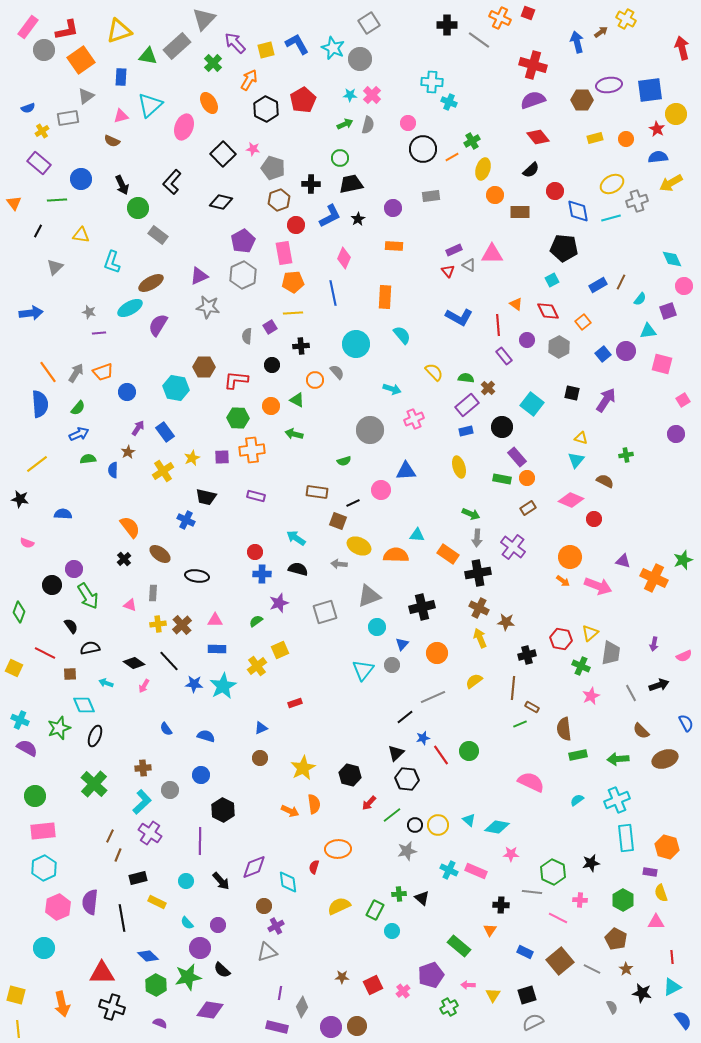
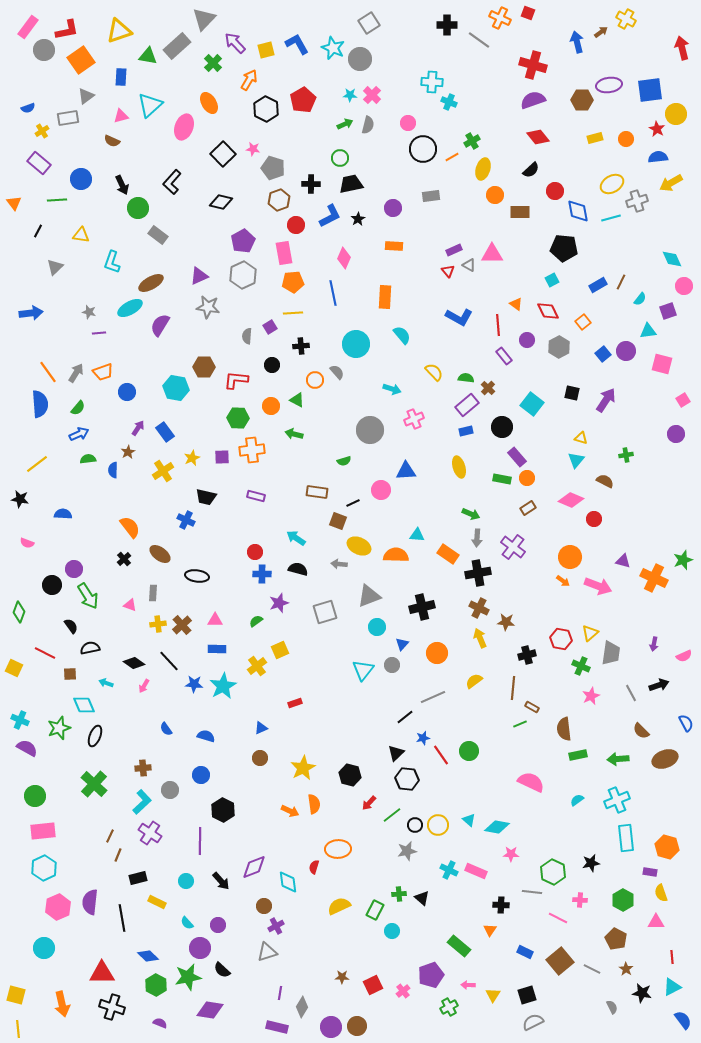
purple semicircle at (158, 325): moved 2 px right
